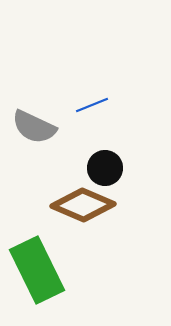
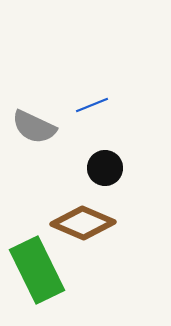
brown diamond: moved 18 px down
